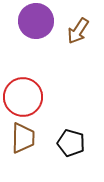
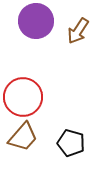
brown trapezoid: moved 1 px up; rotated 40 degrees clockwise
